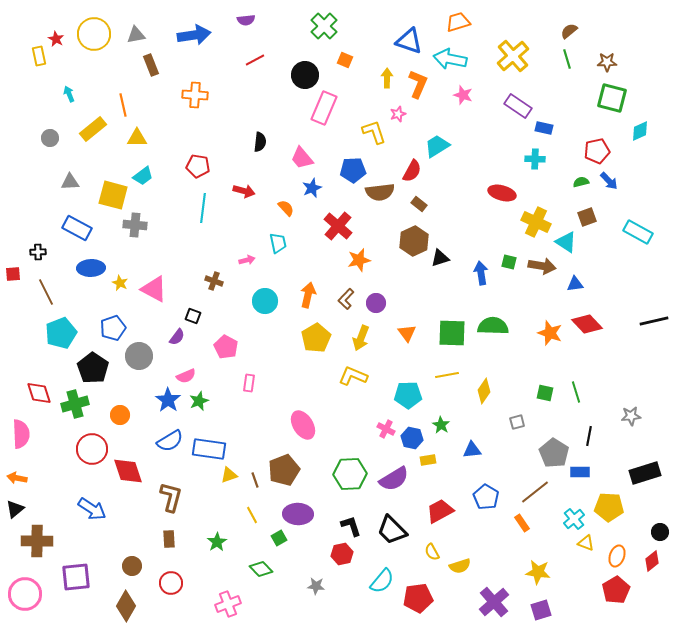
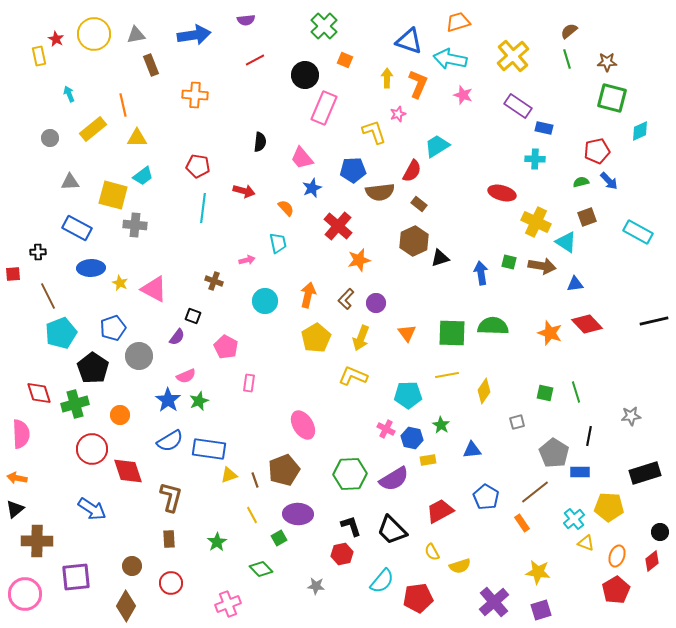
brown line at (46, 292): moved 2 px right, 4 px down
